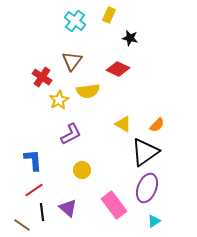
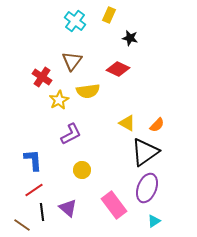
yellow triangle: moved 4 px right, 1 px up
